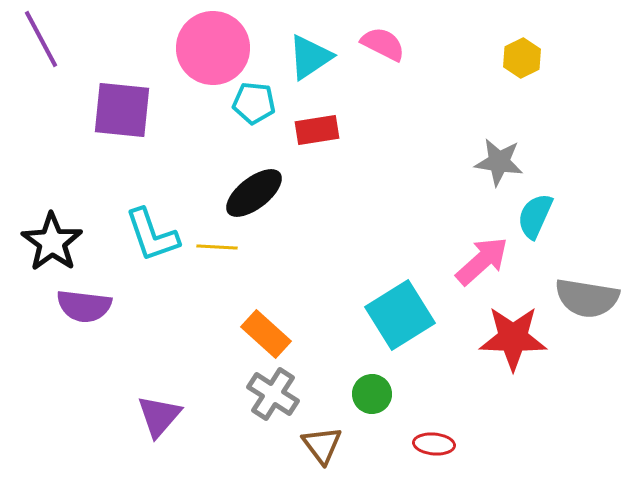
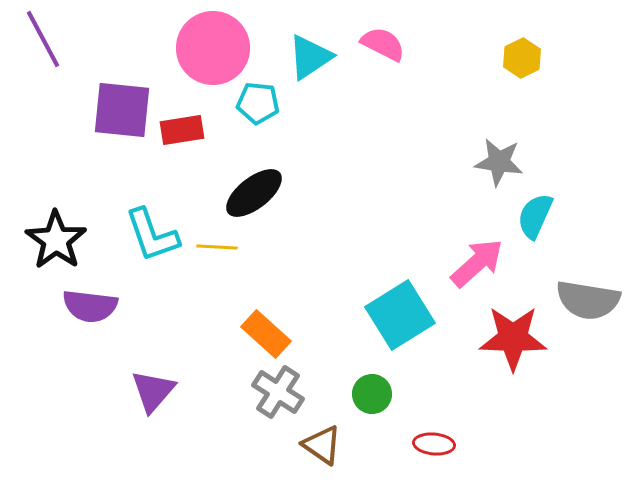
purple line: moved 2 px right
cyan pentagon: moved 4 px right
red rectangle: moved 135 px left
black star: moved 4 px right, 2 px up
pink arrow: moved 5 px left, 2 px down
gray semicircle: moved 1 px right, 2 px down
purple semicircle: moved 6 px right
gray cross: moved 5 px right, 2 px up
purple triangle: moved 6 px left, 25 px up
brown triangle: rotated 18 degrees counterclockwise
